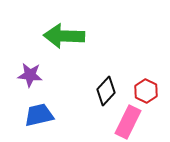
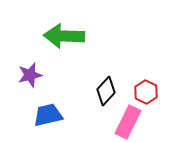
purple star: rotated 20 degrees counterclockwise
red hexagon: moved 1 px down
blue trapezoid: moved 9 px right
